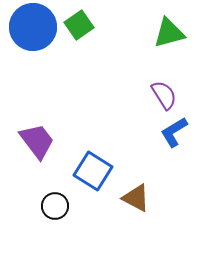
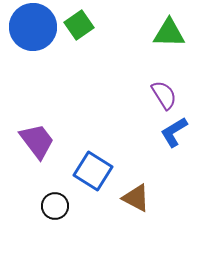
green triangle: rotated 16 degrees clockwise
